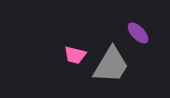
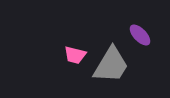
purple ellipse: moved 2 px right, 2 px down
